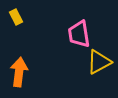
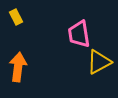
orange arrow: moved 1 px left, 5 px up
